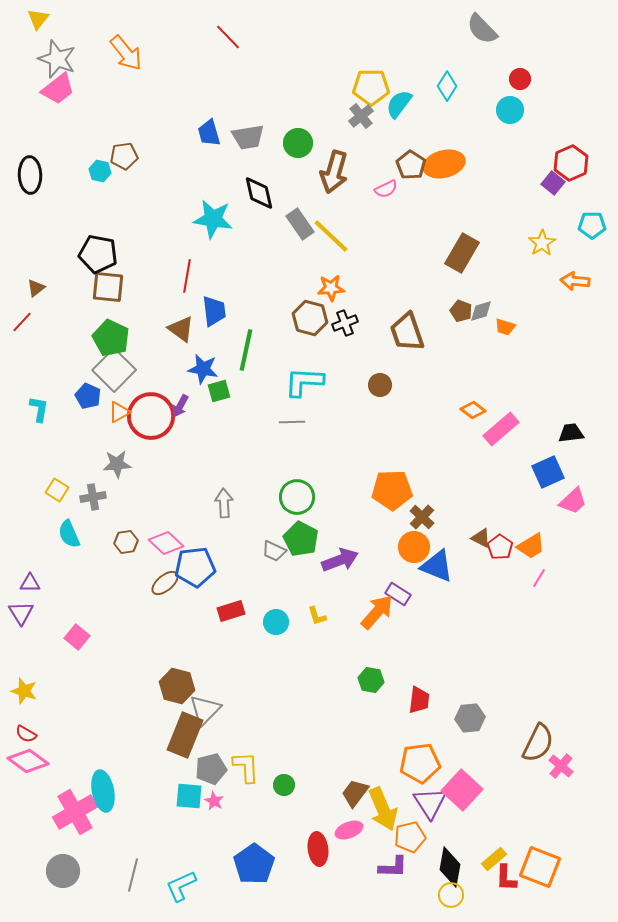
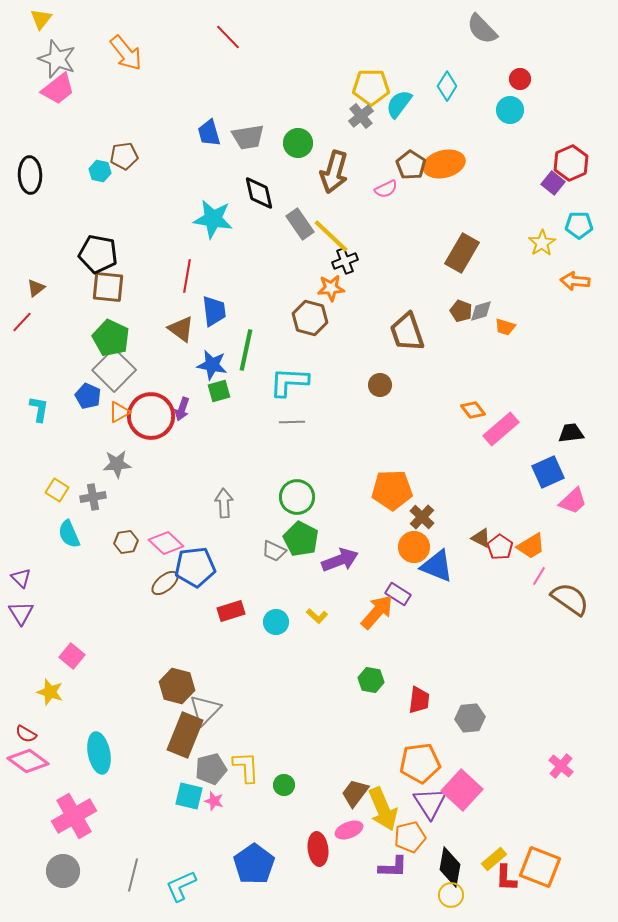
yellow triangle at (38, 19): moved 3 px right
cyan pentagon at (592, 225): moved 13 px left
black cross at (345, 323): moved 62 px up
blue star at (203, 369): moved 9 px right, 4 px up
cyan L-shape at (304, 382): moved 15 px left
purple arrow at (180, 406): moved 2 px right, 3 px down; rotated 10 degrees counterclockwise
orange diamond at (473, 410): rotated 15 degrees clockwise
pink line at (539, 578): moved 2 px up
purple triangle at (30, 583): moved 9 px left, 5 px up; rotated 45 degrees clockwise
yellow L-shape at (317, 616): rotated 30 degrees counterclockwise
pink square at (77, 637): moved 5 px left, 19 px down
yellow star at (24, 691): moved 26 px right, 1 px down
brown semicircle at (538, 743): moved 32 px right, 144 px up; rotated 81 degrees counterclockwise
cyan ellipse at (103, 791): moved 4 px left, 38 px up
cyan square at (189, 796): rotated 8 degrees clockwise
pink star at (214, 801): rotated 12 degrees counterclockwise
pink cross at (75, 812): moved 1 px left, 4 px down
